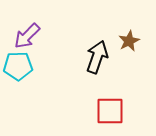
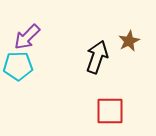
purple arrow: moved 1 px down
